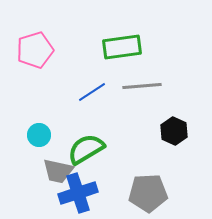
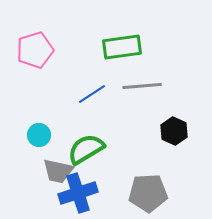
blue line: moved 2 px down
